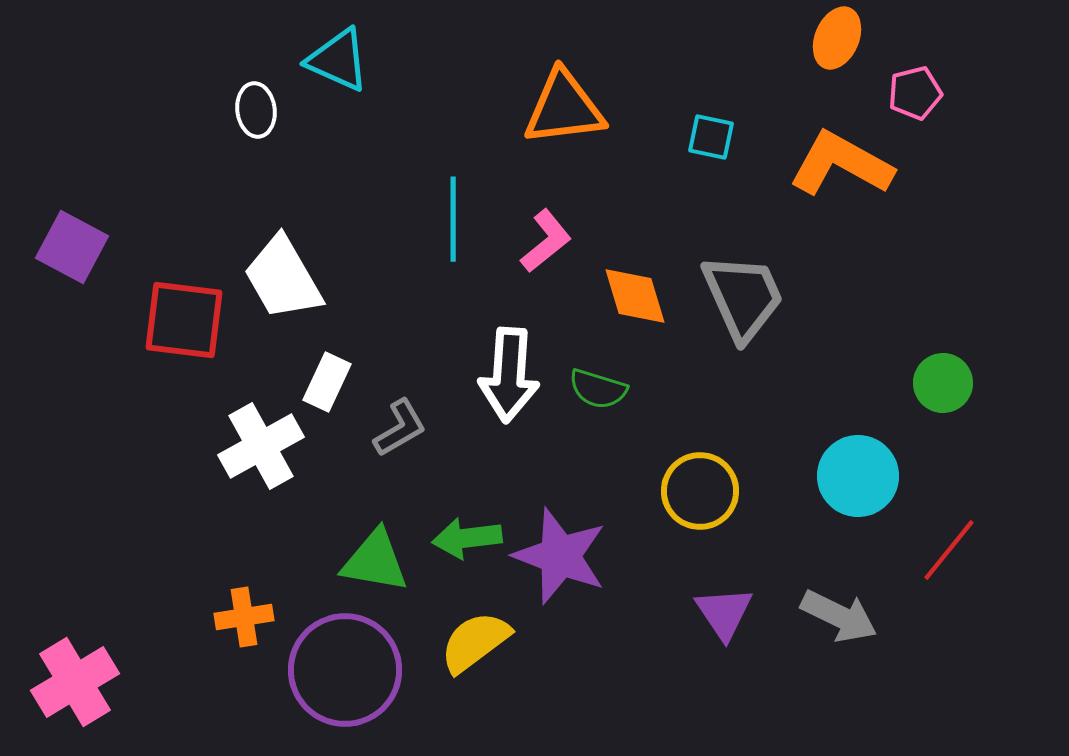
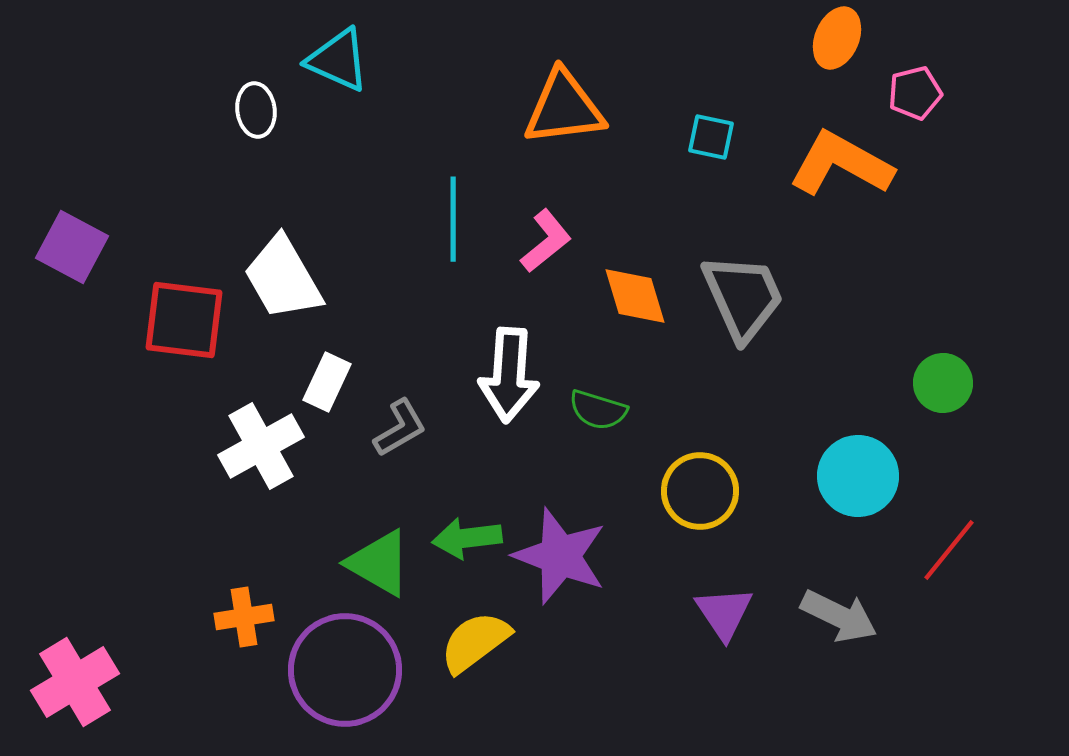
green semicircle: moved 21 px down
green triangle: moved 4 px right, 2 px down; rotated 20 degrees clockwise
